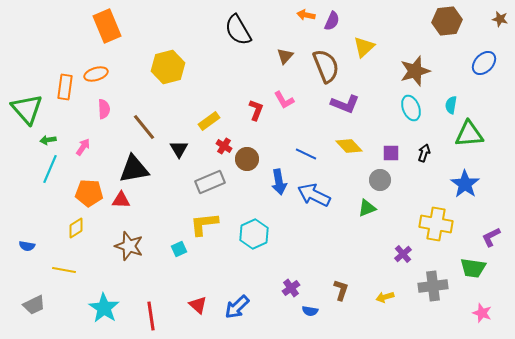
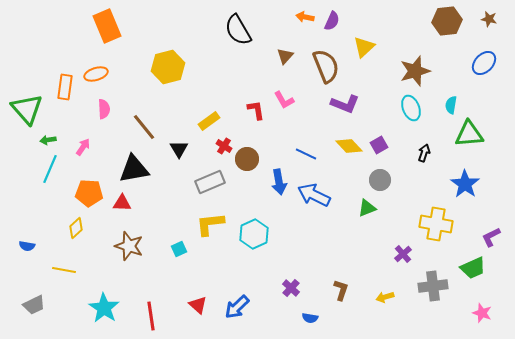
orange arrow at (306, 15): moved 1 px left, 2 px down
brown star at (500, 19): moved 11 px left
red L-shape at (256, 110): rotated 30 degrees counterclockwise
purple square at (391, 153): moved 12 px left, 8 px up; rotated 30 degrees counterclockwise
red triangle at (121, 200): moved 1 px right, 3 px down
yellow L-shape at (204, 224): moved 6 px right
yellow diamond at (76, 228): rotated 10 degrees counterclockwise
green trapezoid at (473, 268): rotated 32 degrees counterclockwise
purple cross at (291, 288): rotated 12 degrees counterclockwise
blue semicircle at (310, 311): moved 7 px down
